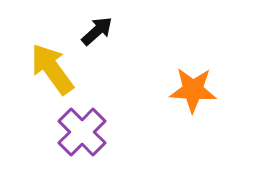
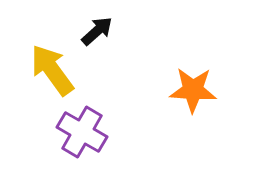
yellow arrow: moved 1 px down
purple cross: rotated 15 degrees counterclockwise
